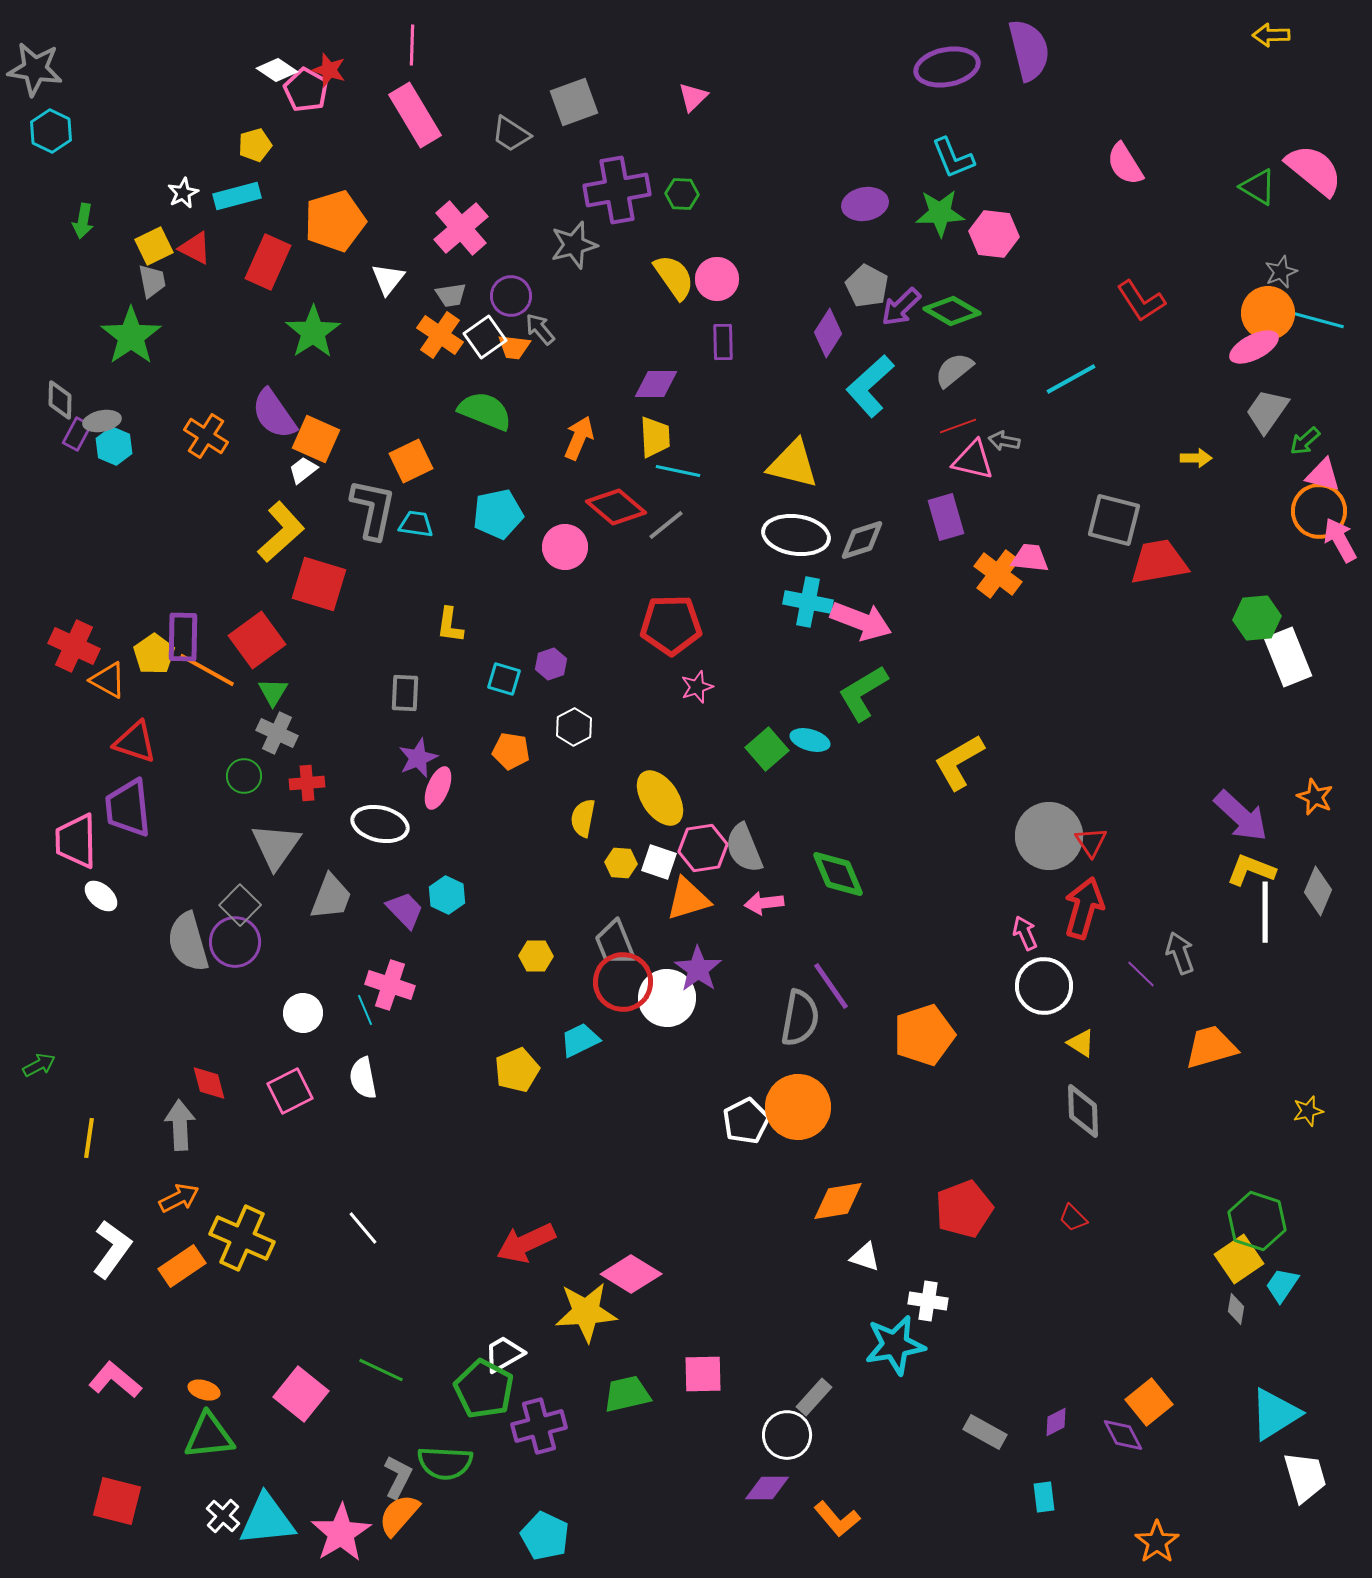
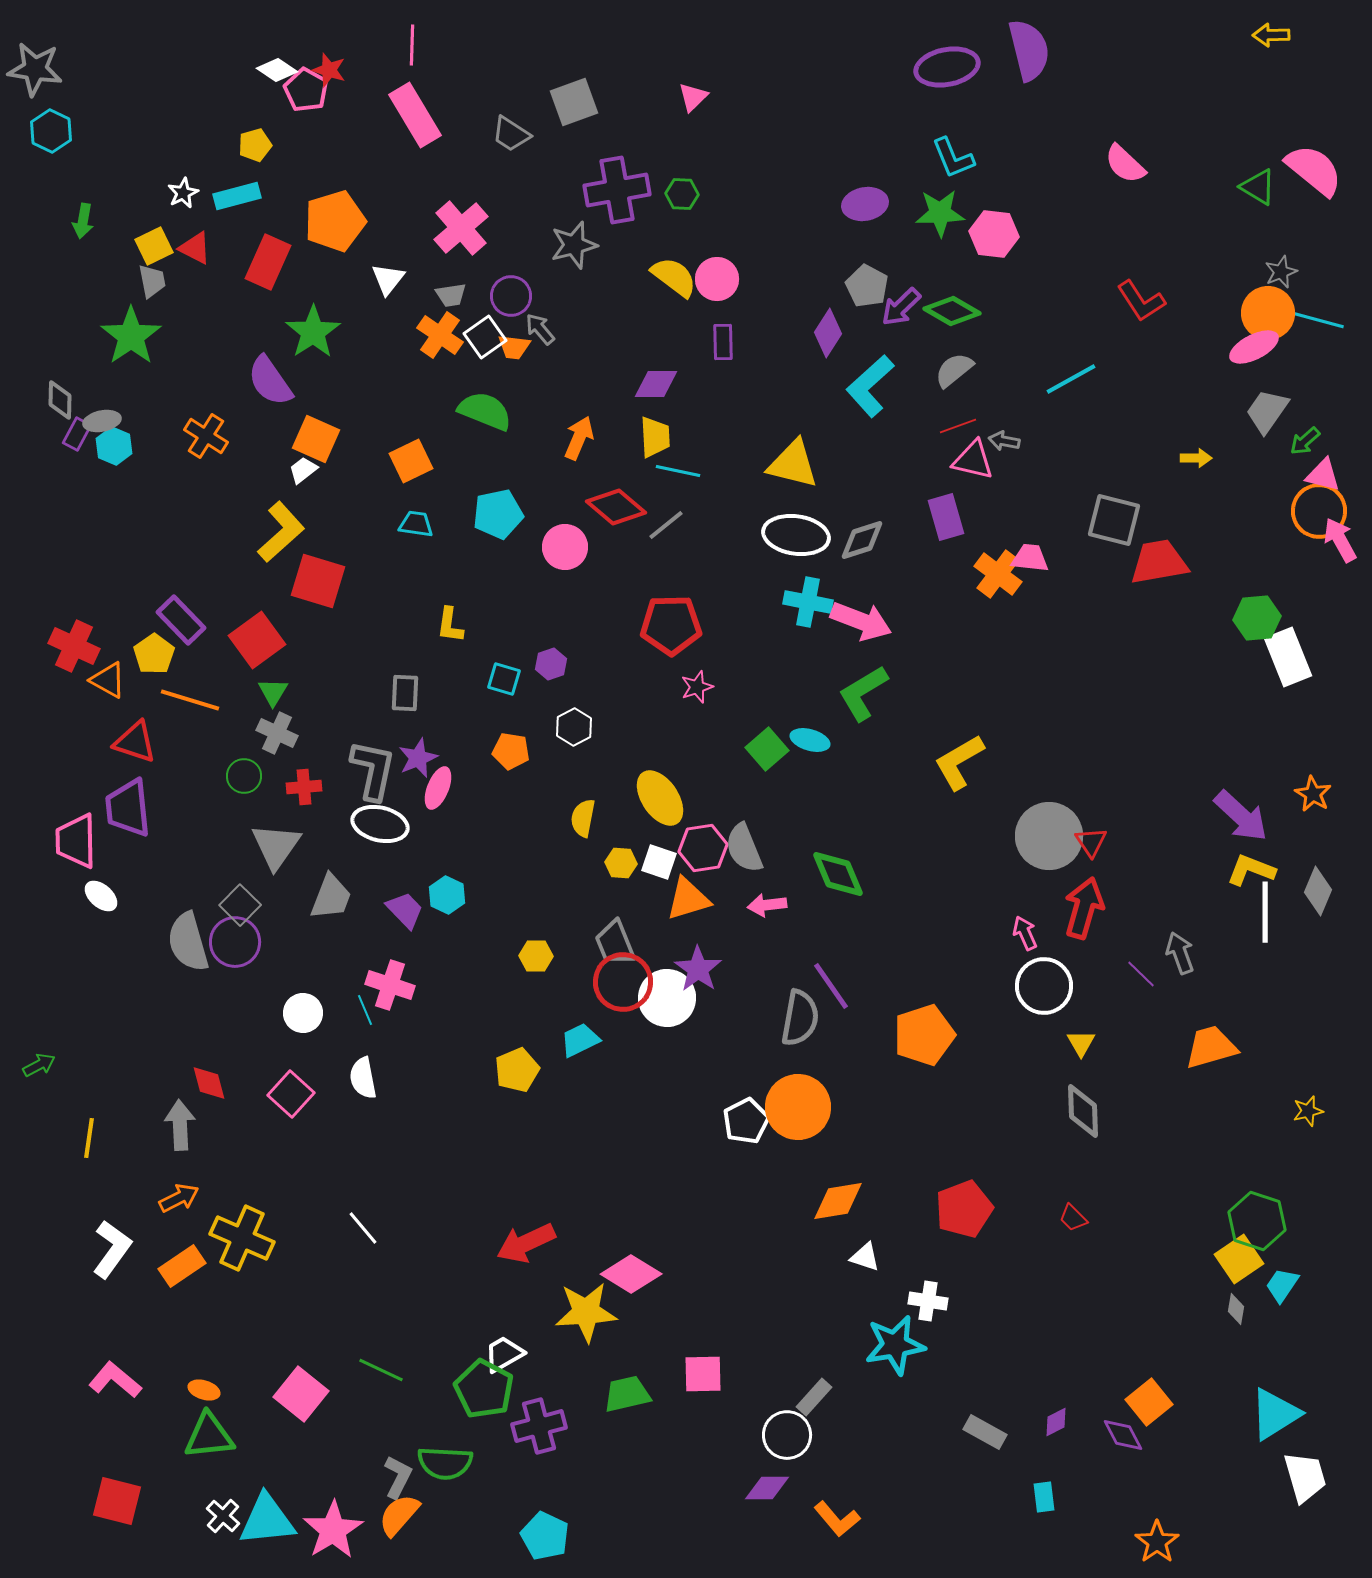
pink semicircle at (1125, 164): rotated 15 degrees counterclockwise
yellow semicircle at (674, 277): rotated 18 degrees counterclockwise
purple semicircle at (274, 414): moved 4 px left, 33 px up
gray L-shape at (373, 509): moved 261 px down
red square at (319, 584): moved 1 px left, 3 px up
purple rectangle at (183, 637): moved 2 px left, 17 px up; rotated 45 degrees counterclockwise
orange line at (207, 670): moved 17 px left, 30 px down; rotated 12 degrees counterclockwise
red cross at (307, 783): moved 3 px left, 4 px down
orange star at (1315, 797): moved 2 px left, 3 px up; rotated 6 degrees clockwise
pink arrow at (764, 903): moved 3 px right, 2 px down
yellow triangle at (1081, 1043): rotated 28 degrees clockwise
pink square at (290, 1091): moved 1 px right, 3 px down; rotated 21 degrees counterclockwise
pink star at (341, 1533): moved 8 px left, 3 px up
